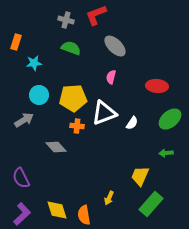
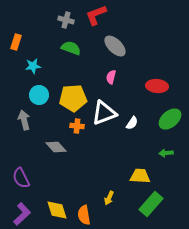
cyan star: moved 1 px left, 3 px down
gray arrow: rotated 72 degrees counterclockwise
yellow trapezoid: rotated 70 degrees clockwise
